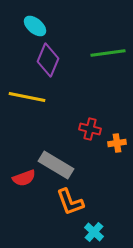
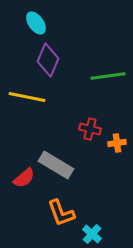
cyan ellipse: moved 1 px right, 3 px up; rotated 15 degrees clockwise
green line: moved 23 px down
red semicircle: rotated 20 degrees counterclockwise
orange L-shape: moved 9 px left, 11 px down
cyan cross: moved 2 px left, 2 px down
